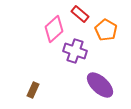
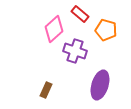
orange pentagon: rotated 15 degrees counterclockwise
purple ellipse: rotated 64 degrees clockwise
brown rectangle: moved 13 px right
